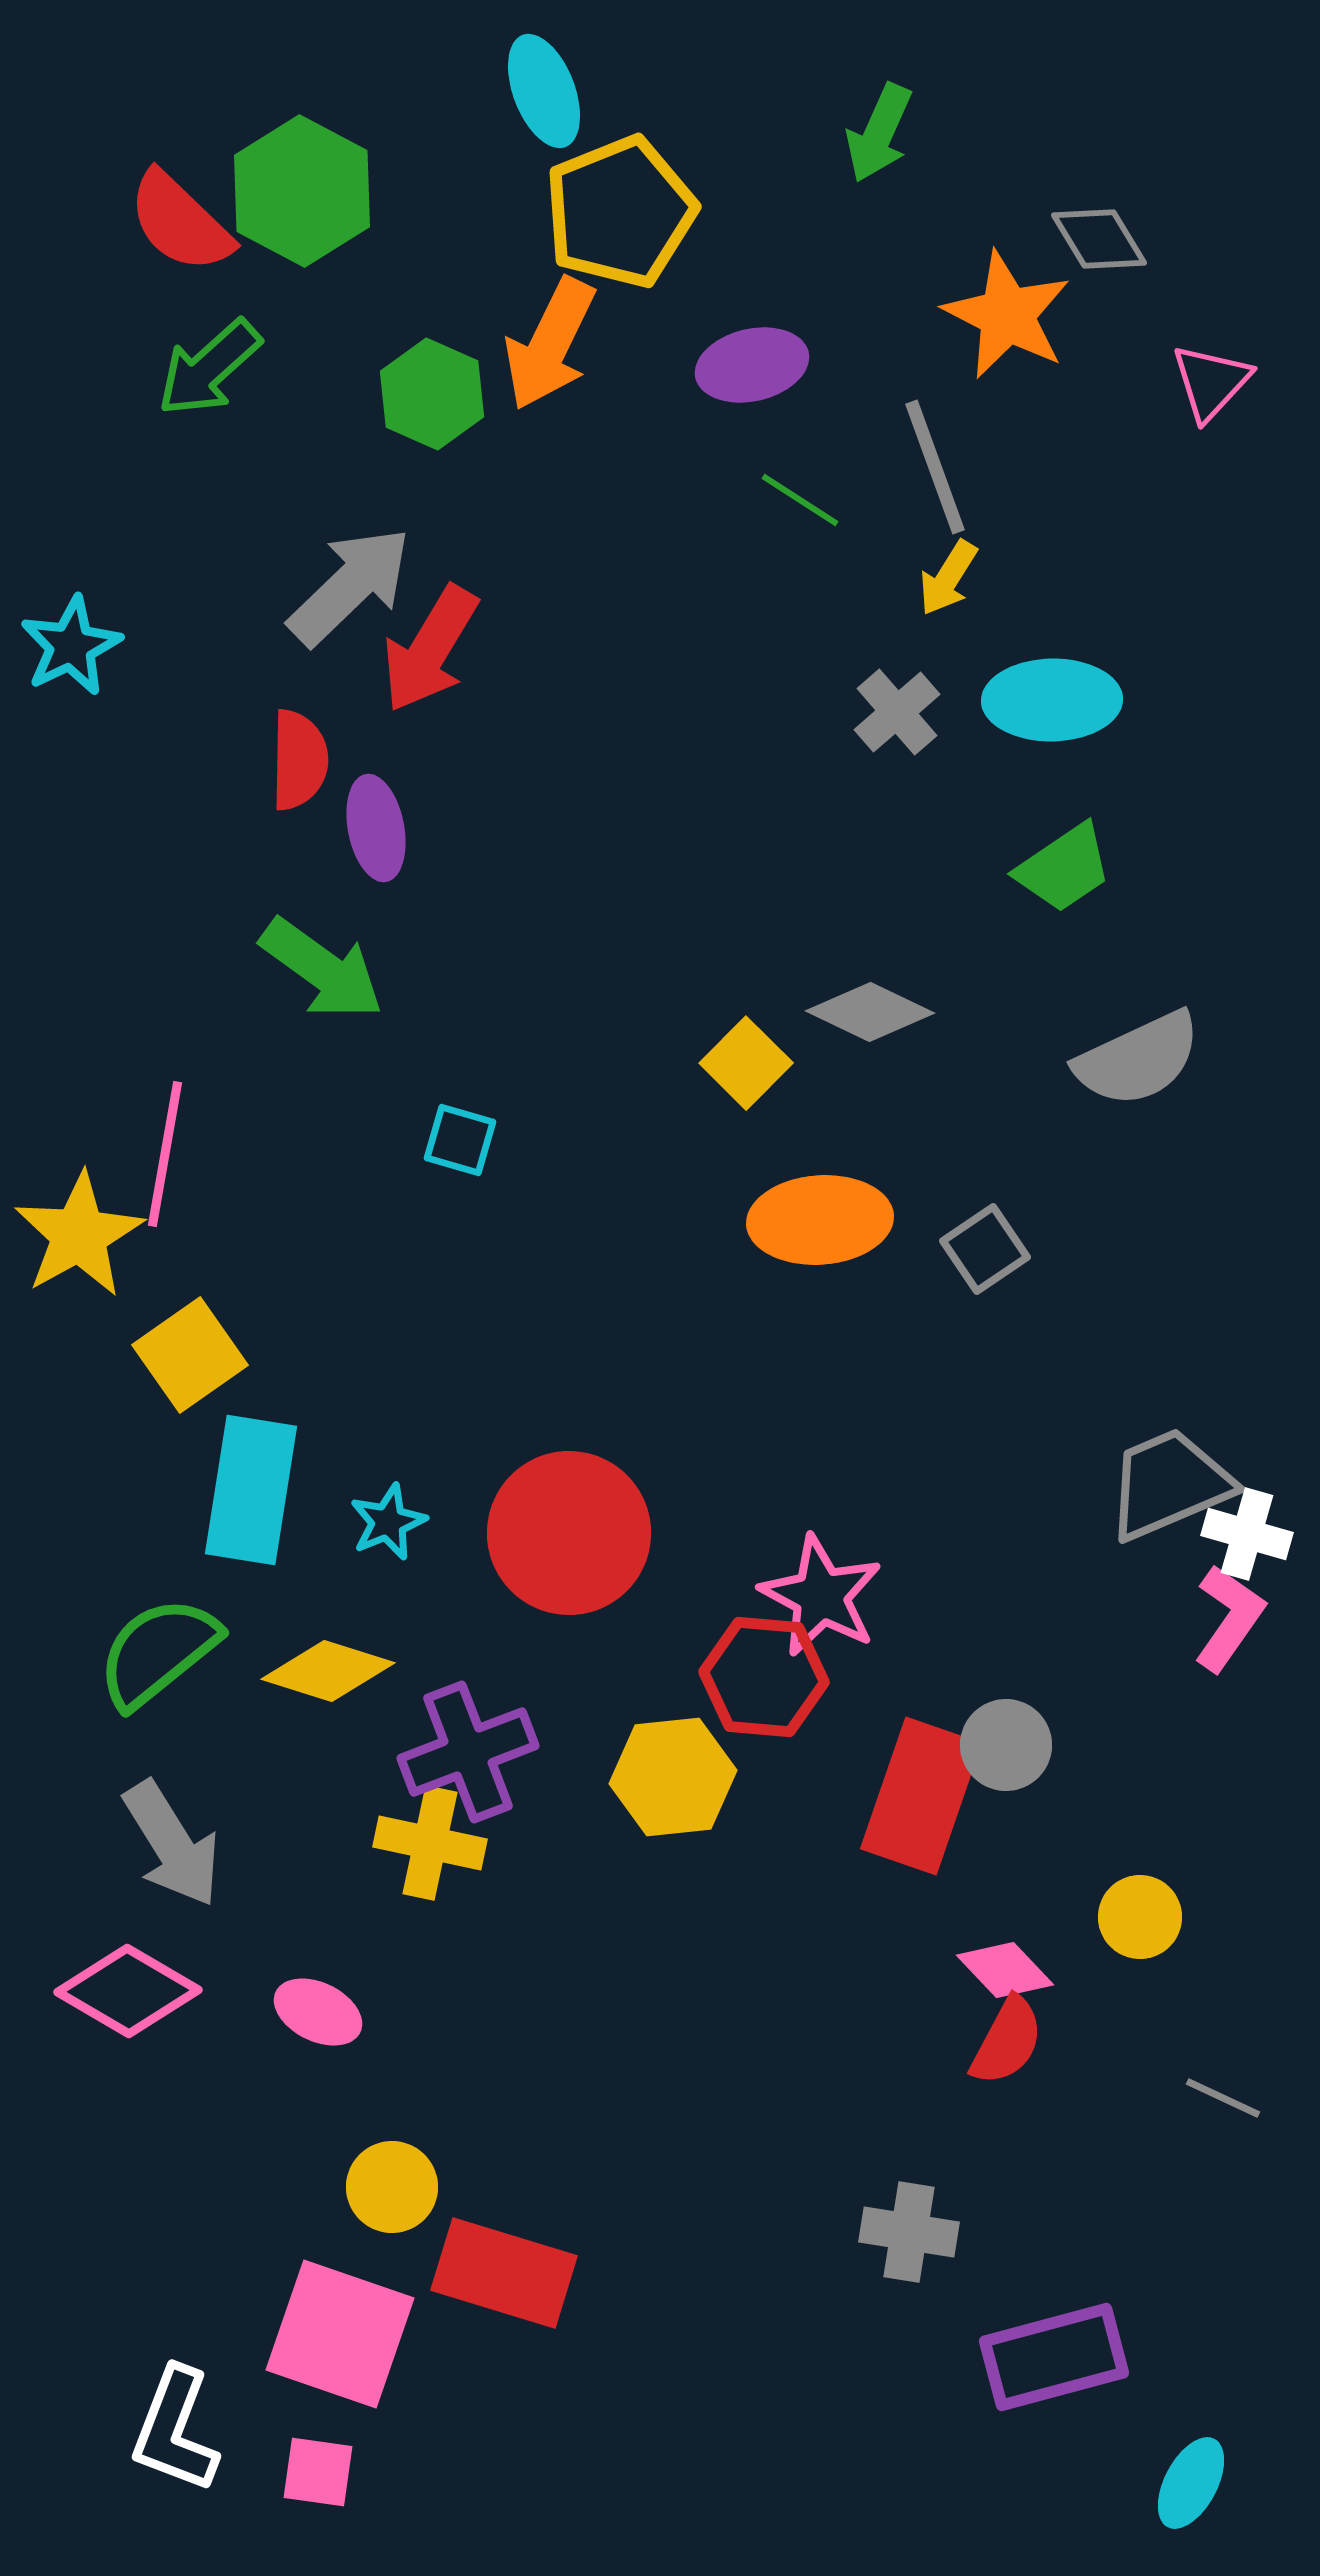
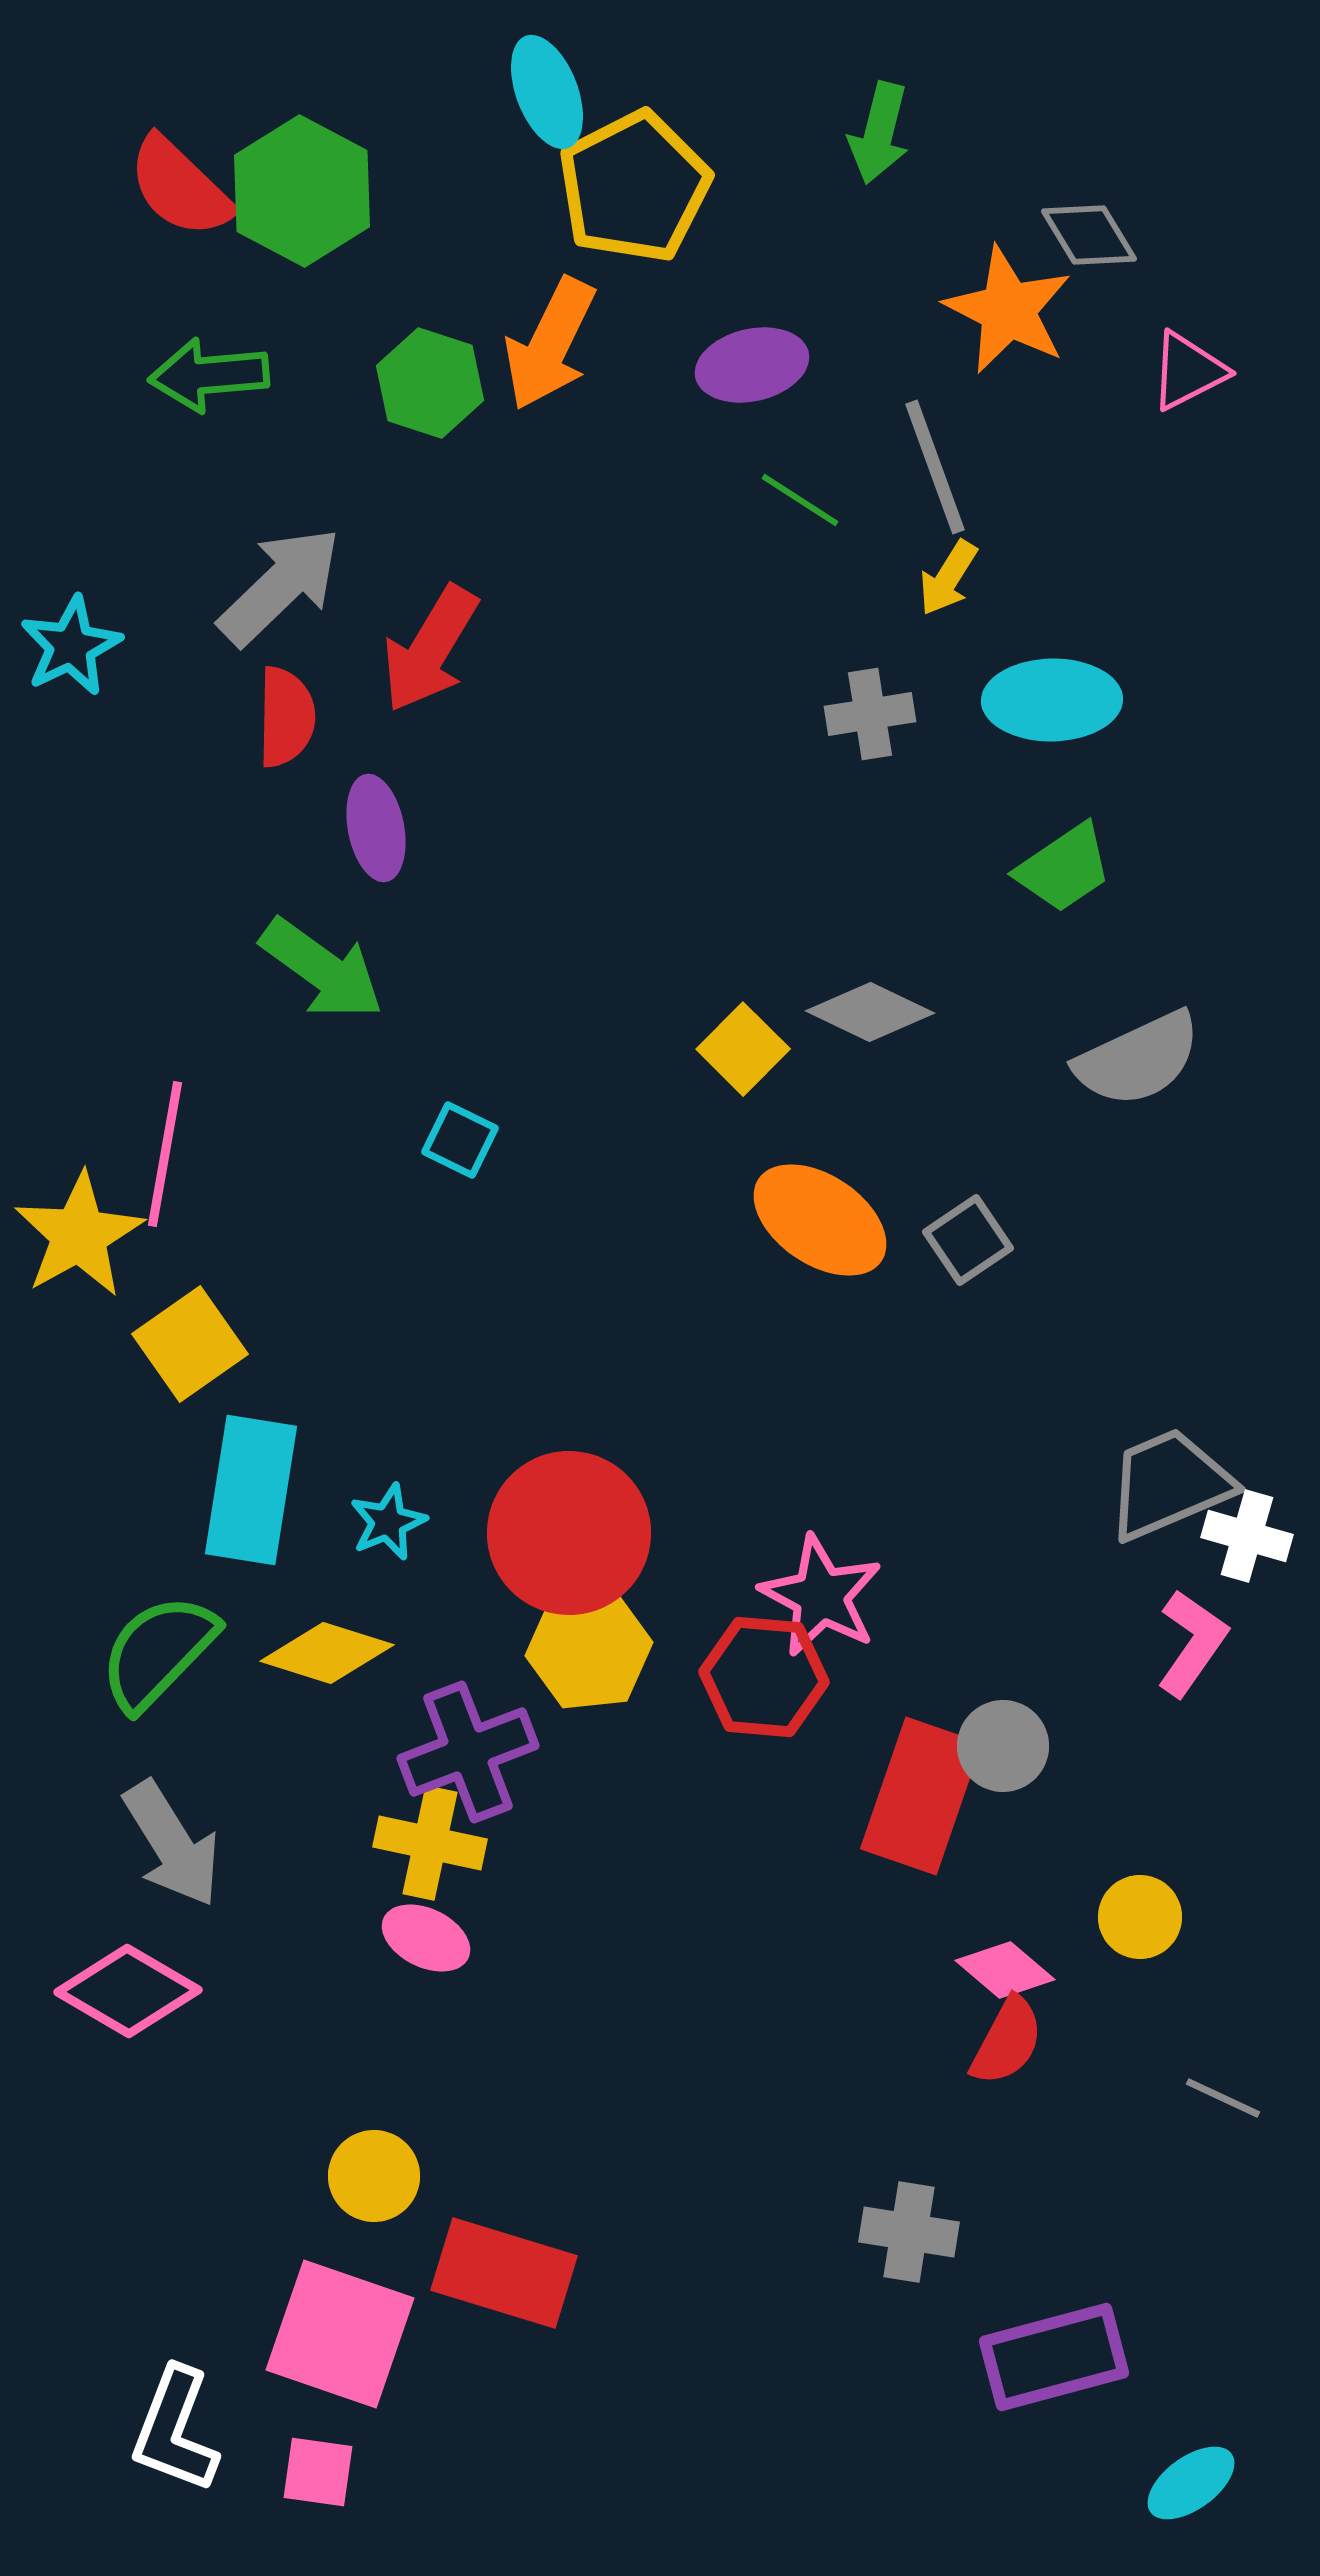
cyan ellipse at (544, 91): moved 3 px right, 1 px down
green arrow at (879, 133): rotated 10 degrees counterclockwise
yellow pentagon at (620, 212): moved 14 px right, 25 px up; rotated 5 degrees counterclockwise
red semicircle at (180, 222): moved 35 px up
gray diamond at (1099, 239): moved 10 px left, 4 px up
orange star at (1007, 315): moved 1 px right, 5 px up
green arrow at (209, 368): moved 7 px down; rotated 37 degrees clockwise
pink triangle at (1211, 382): moved 23 px left, 11 px up; rotated 20 degrees clockwise
green hexagon at (432, 394): moved 2 px left, 11 px up; rotated 6 degrees counterclockwise
gray arrow at (350, 586): moved 70 px left
gray cross at (897, 712): moved 27 px left, 2 px down; rotated 32 degrees clockwise
red semicircle at (299, 760): moved 13 px left, 43 px up
yellow square at (746, 1063): moved 3 px left, 14 px up
cyan square at (460, 1140): rotated 10 degrees clockwise
orange ellipse at (820, 1220): rotated 38 degrees clockwise
gray square at (985, 1249): moved 17 px left, 9 px up
yellow square at (190, 1355): moved 11 px up
white cross at (1247, 1534): moved 2 px down
pink L-shape at (1229, 1618): moved 37 px left, 25 px down
green semicircle at (158, 1652): rotated 7 degrees counterclockwise
yellow diamond at (328, 1671): moved 1 px left, 18 px up
gray circle at (1006, 1745): moved 3 px left, 1 px down
yellow hexagon at (673, 1777): moved 84 px left, 128 px up
pink diamond at (1005, 1970): rotated 6 degrees counterclockwise
pink ellipse at (318, 2012): moved 108 px right, 74 px up
yellow circle at (392, 2187): moved 18 px left, 11 px up
cyan ellipse at (1191, 2483): rotated 26 degrees clockwise
